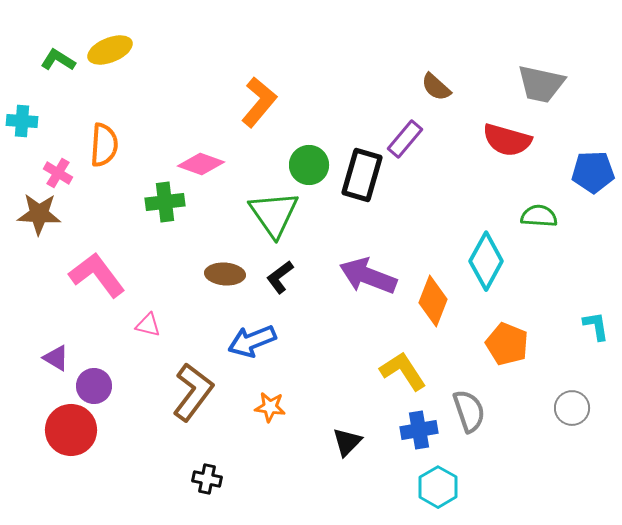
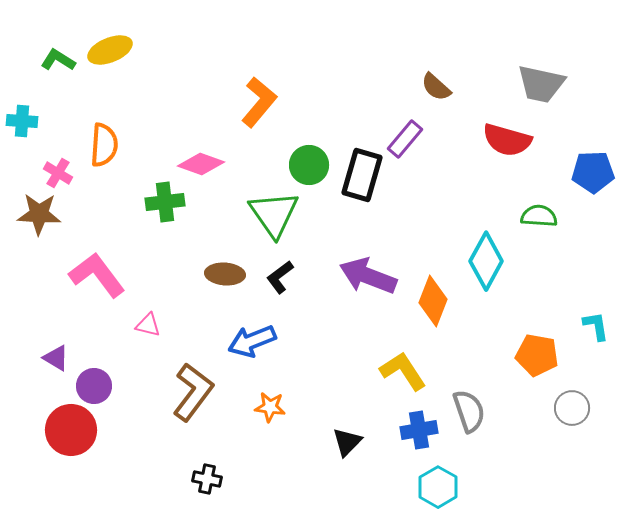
orange pentagon: moved 30 px right, 11 px down; rotated 12 degrees counterclockwise
